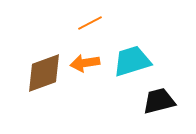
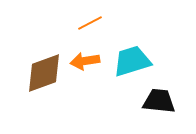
orange arrow: moved 2 px up
black trapezoid: rotated 20 degrees clockwise
